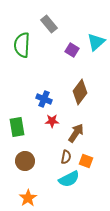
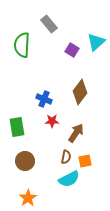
orange square: moved 1 px left; rotated 32 degrees counterclockwise
